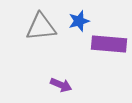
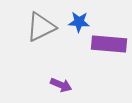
blue star: moved 1 px down; rotated 20 degrees clockwise
gray triangle: rotated 20 degrees counterclockwise
